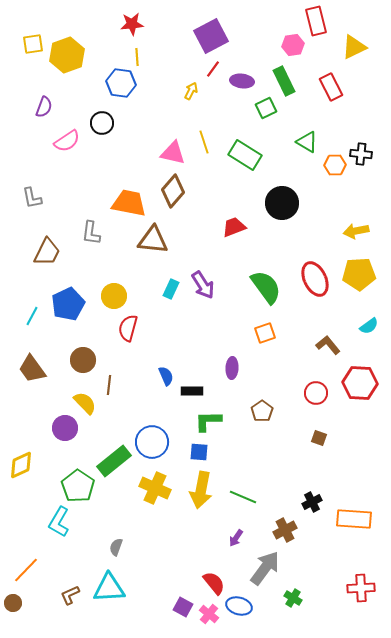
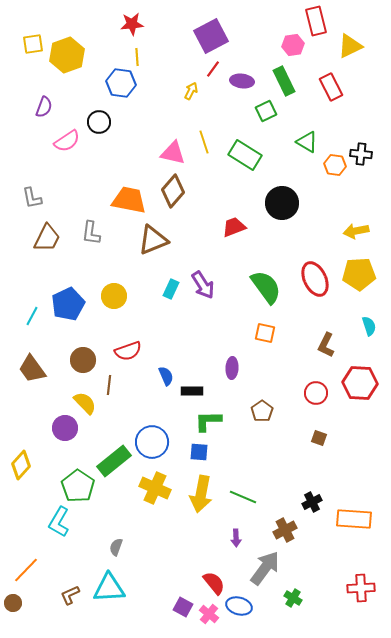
yellow triangle at (354, 47): moved 4 px left, 1 px up
green square at (266, 108): moved 3 px down
black circle at (102, 123): moved 3 px left, 1 px up
orange hexagon at (335, 165): rotated 10 degrees clockwise
orange trapezoid at (129, 203): moved 3 px up
brown triangle at (153, 240): rotated 28 degrees counterclockwise
brown trapezoid at (47, 252): moved 14 px up
cyan semicircle at (369, 326): rotated 72 degrees counterclockwise
red semicircle at (128, 328): moved 23 px down; rotated 124 degrees counterclockwise
orange square at (265, 333): rotated 30 degrees clockwise
brown L-shape at (328, 345): moved 2 px left; rotated 115 degrees counterclockwise
yellow diamond at (21, 465): rotated 24 degrees counterclockwise
yellow arrow at (201, 490): moved 4 px down
purple arrow at (236, 538): rotated 36 degrees counterclockwise
